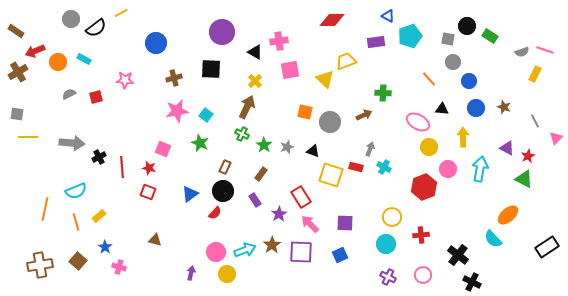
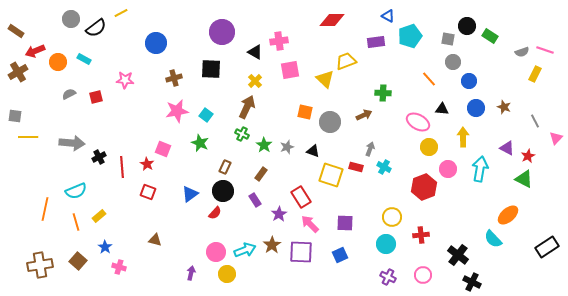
gray square at (17, 114): moved 2 px left, 2 px down
red star at (149, 168): moved 2 px left, 4 px up; rotated 16 degrees clockwise
